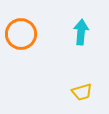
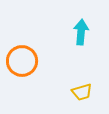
orange circle: moved 1 px right, 27 px down
